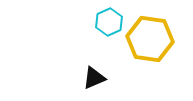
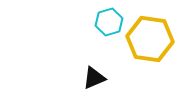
cyan hexagon: rotated 8 degrees clockwise
